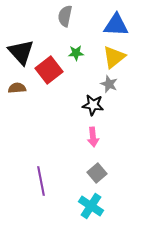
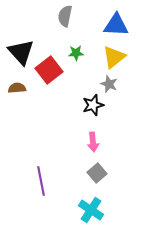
black star: rotated 25 degrees counterclockwise
pink arrow: moved 5 px down
cyan cross: moved 4 px down
